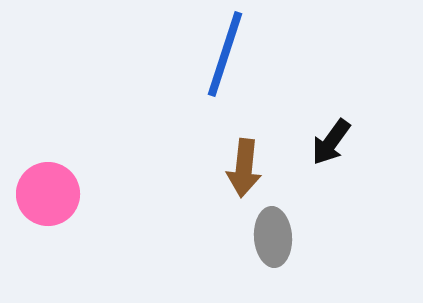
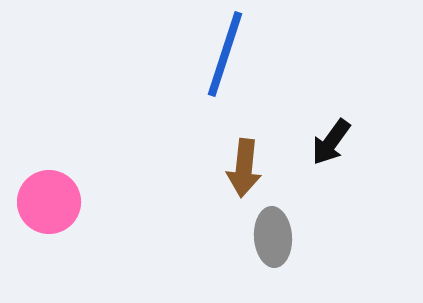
pink circle: moved 1 px right, 8 px down
